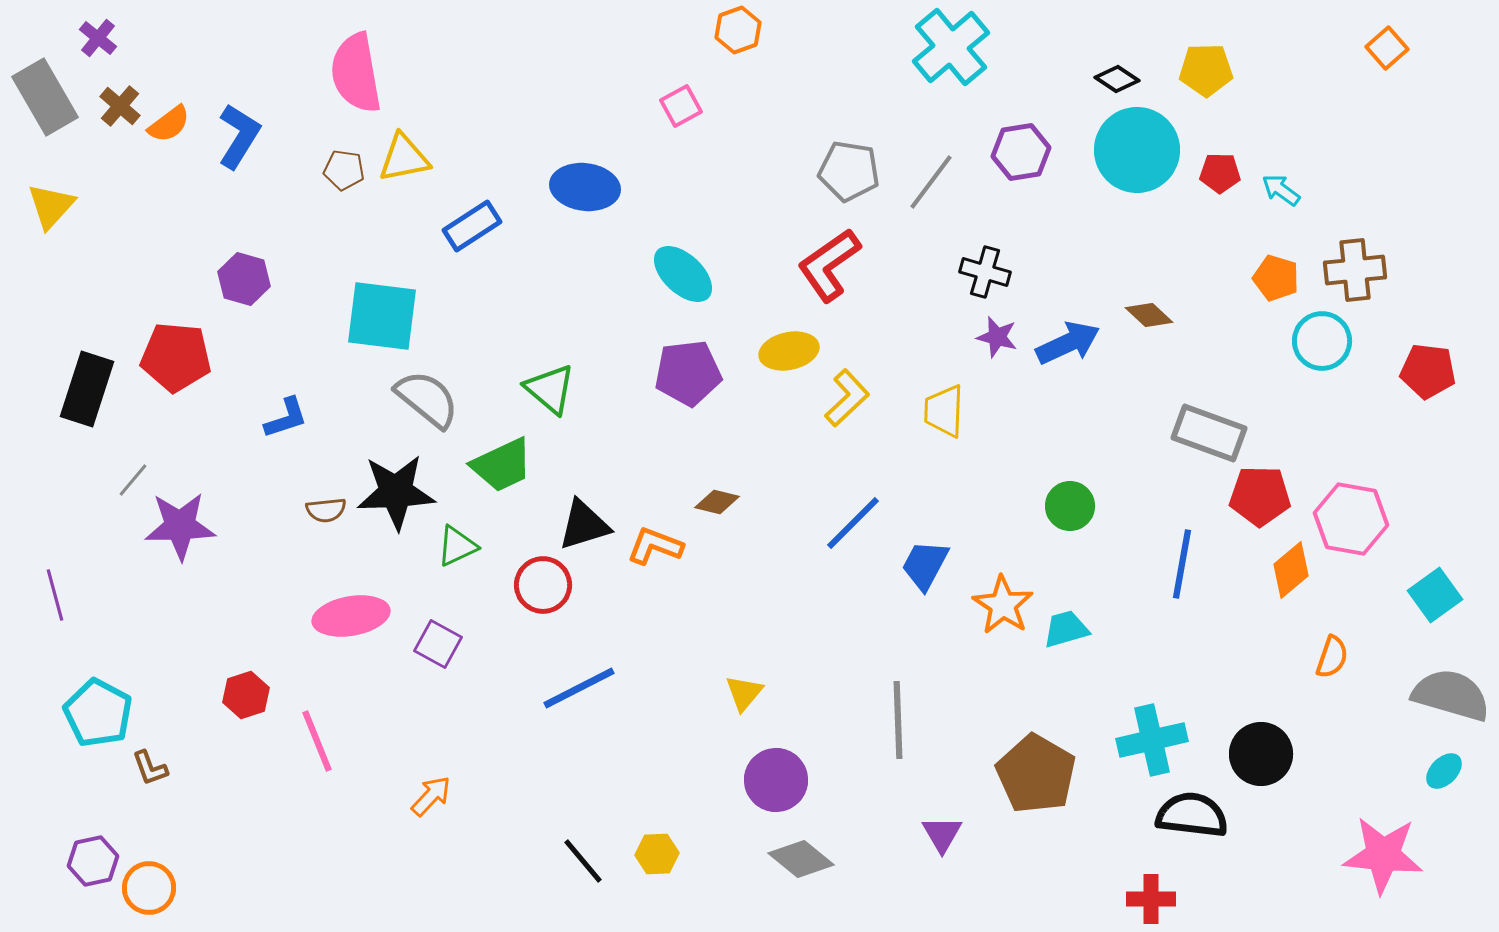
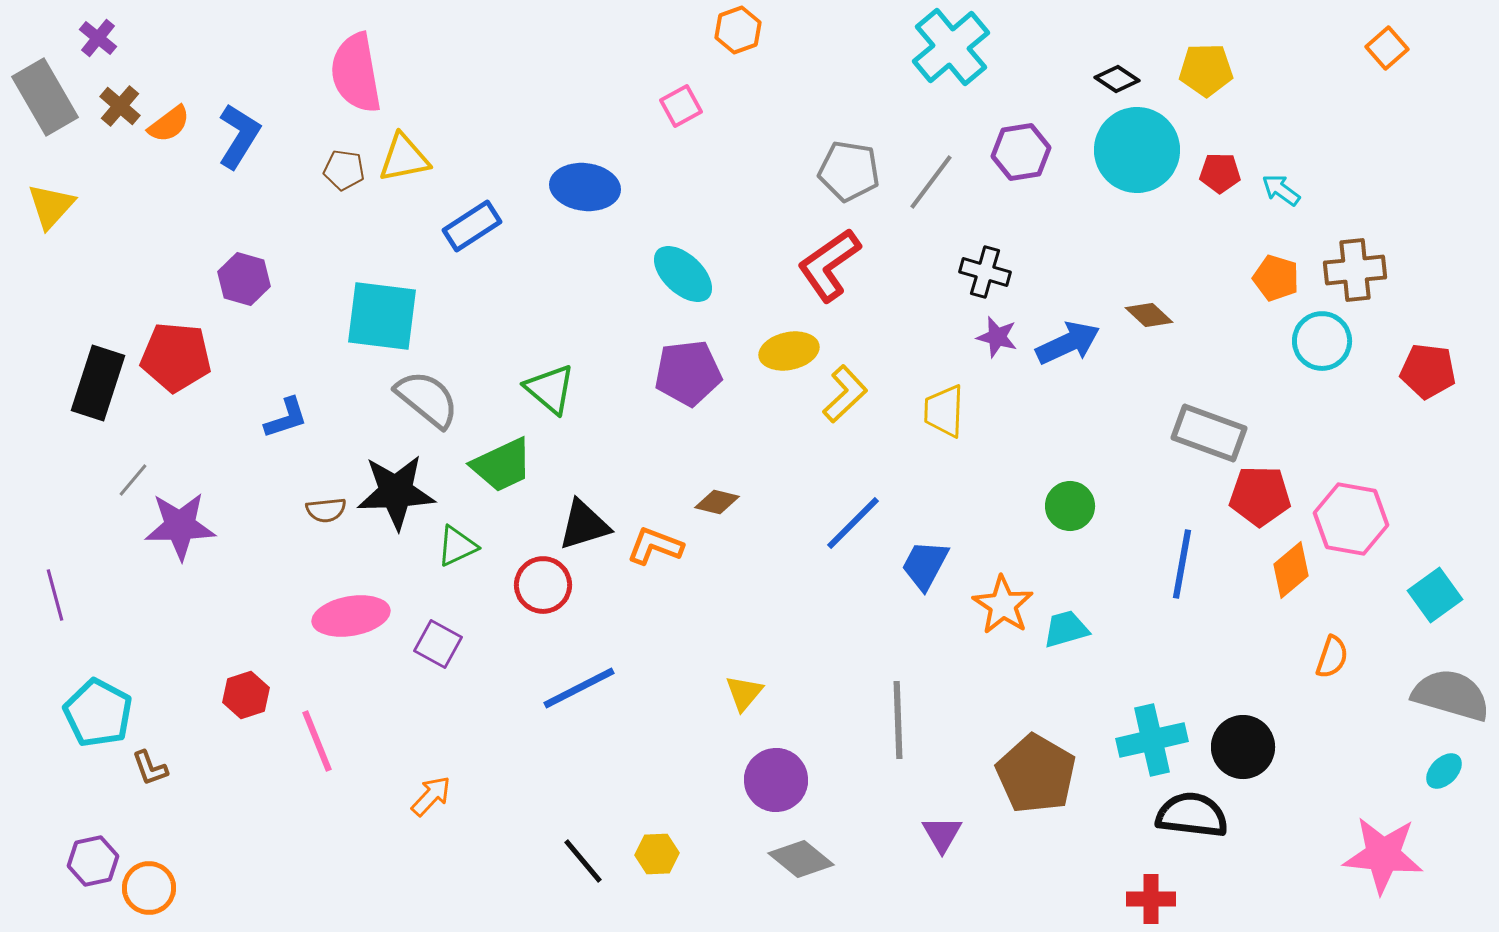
black rectangle at (87, 389): moved 11 px right, 6 px up
yellow L-shape at (847, 398): moved 2 px left, 4 px up
black circle at (1261, 754): moved 18 px left, 7 px up
